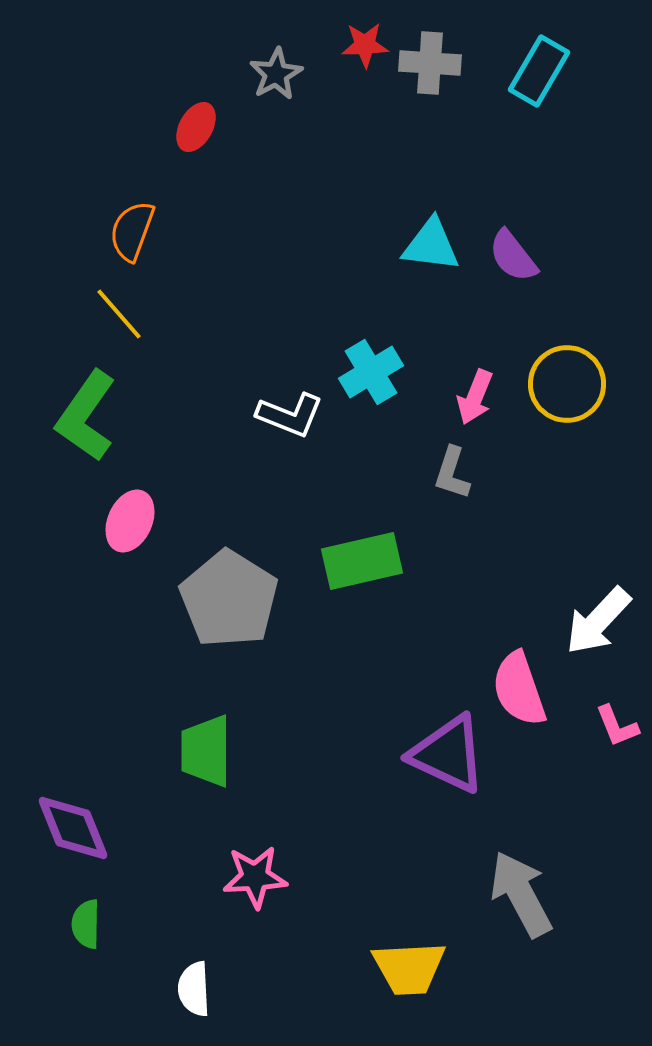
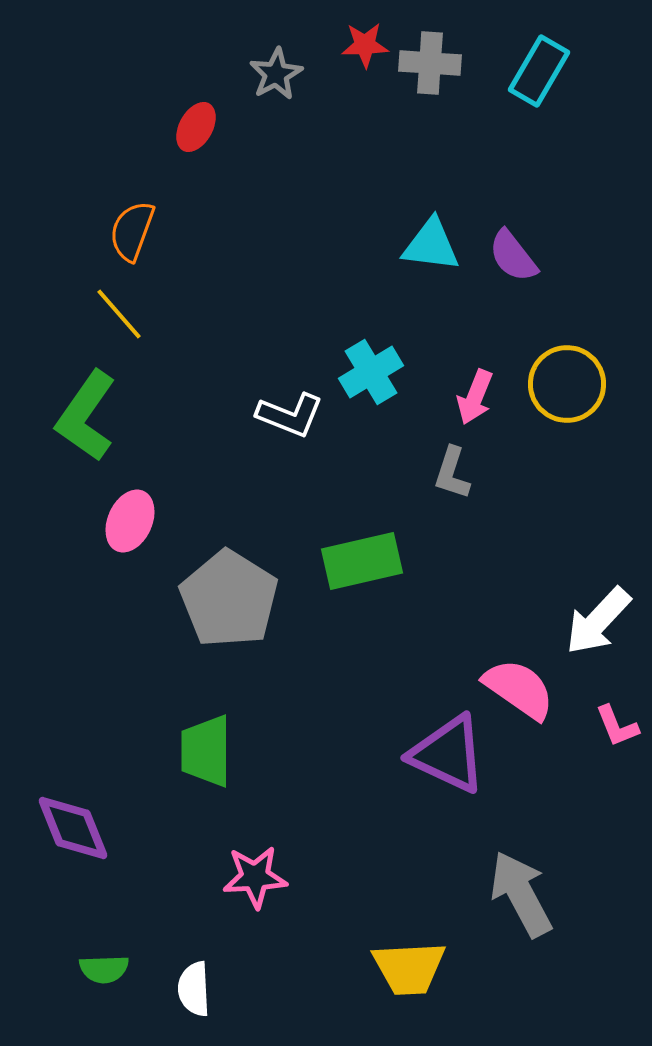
pink semicircle: rotated 144 degrees clockwise
green semicircle: moved 18 px right, 45 px down; rotated 93 degrees counterclockwise
